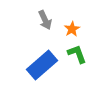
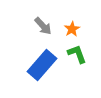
gray arrow: moved 2 px left, 6 px down; rotated 18 degrees counterclockwise
blue rectangle: rotated 8 degrees counterclockwise
